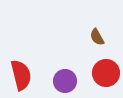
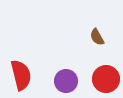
red circle: moved 6 px down
purple circle: moved 1 px right
